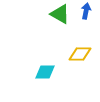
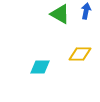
cyan diamond: moved 5 px left, 5 px up
